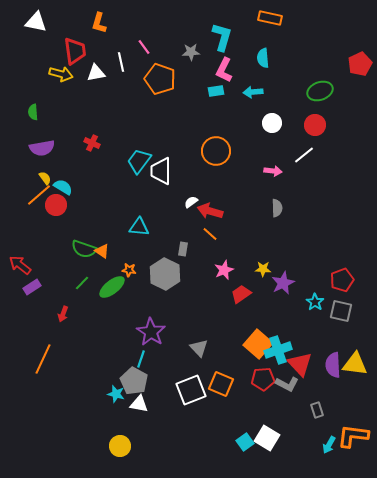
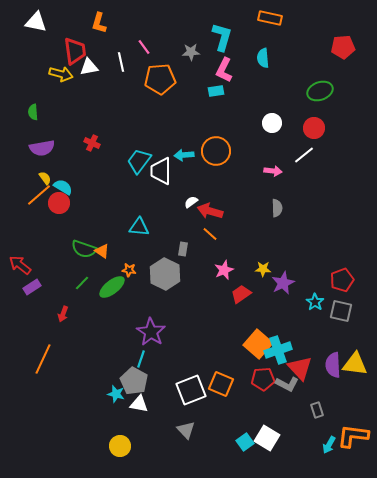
red pentagon at (360, 64): moved 17 px left, 17 px up; rotated 20 degrees clockwise
white triangle at (96, 73): moved 7 px left, 6 px up
orange pentagon at (160, 79): rotated 24 degrees counterclockwise
cyan arrow at (253, 92): moved 69 px left, 63 px down
red circle at (315, 125): moved 1 px left, 3 px down
red circle at (56, 205): moved 3 px right, 2 px up
gray triangle at (199, 348): moved 13 px left, 82 px down
red triangle at (300, 364): moved 4 px down
